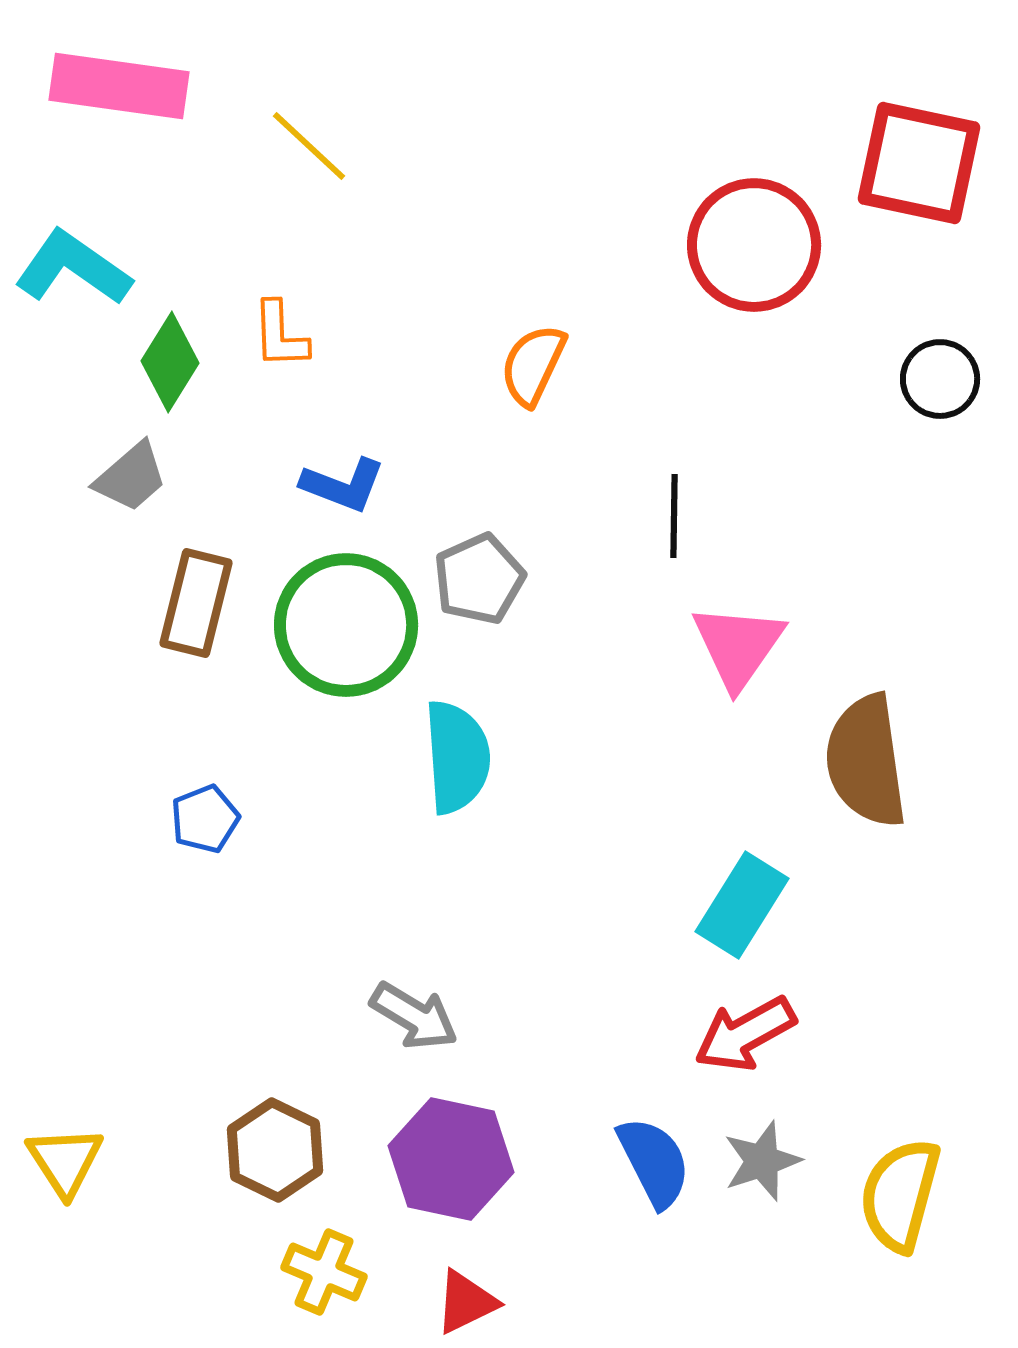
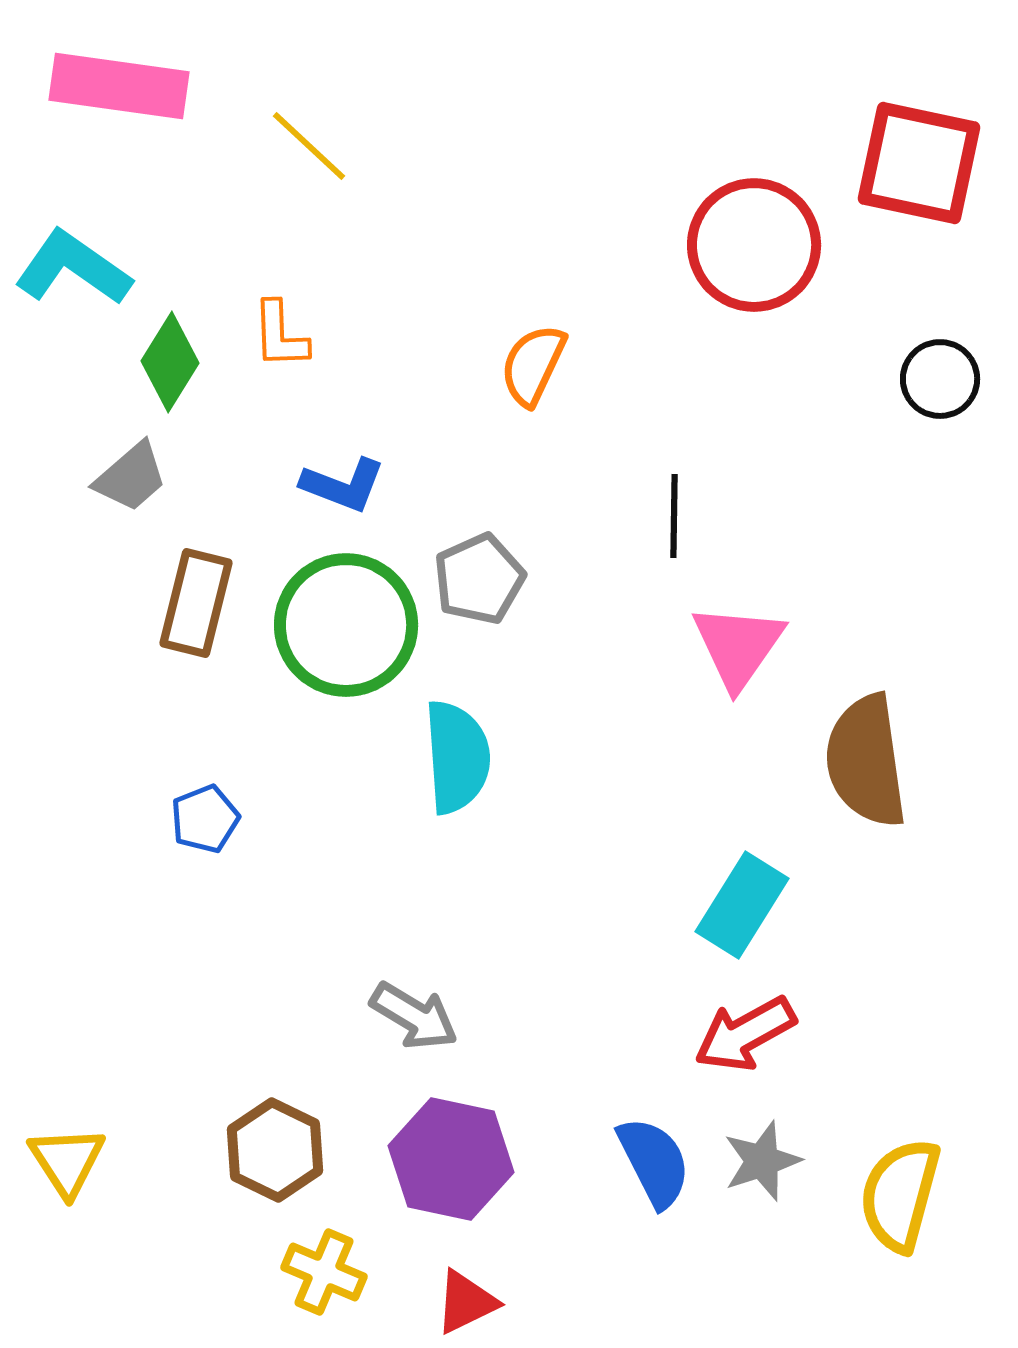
yellow triangle: moved 2 px right
